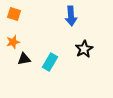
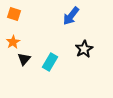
blue arrow: rotated 42 degrees clockwise
orange star: rotated 16 degrees counterclockwise
black triangle: rotated 40 degrees counterclockwise
